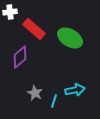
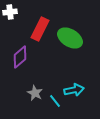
red rectangle: moved 6 px right; rotated 75 degrees clockwise
cyan arrow: moved 1 px left
cyan line: moved 1 px right; rotated 56 degrees counterclockwise
